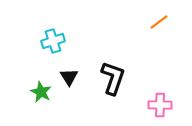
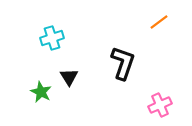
cyan cross: moved 1 px left, 3 px up
black L-shape: moved 10 px right, 15 px up
pink cross: rotated 25 degrees counterclockwise
